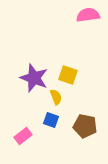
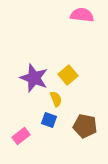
pink semicircle: moved 6 px left; rotated 15 degrees clockwise
yellow square: rotated 30 degrees clockwise
yellow semicircle: moved 2 px down
blue square: moved 2 px left
pink rectangle: moved 2 px left
